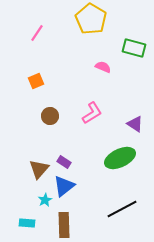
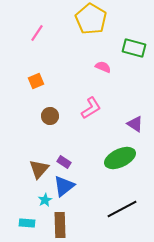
pink L-shape: moved 1 px left, 5 px up
brown rectangle: moved 4 px left
